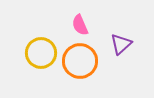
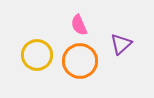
pink semicircle: moved 1 px left
yellow circle: moved 4 px left, 2 px down
